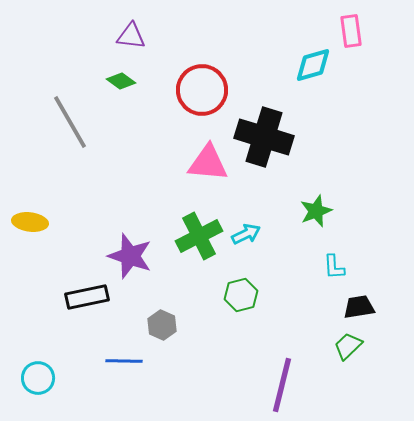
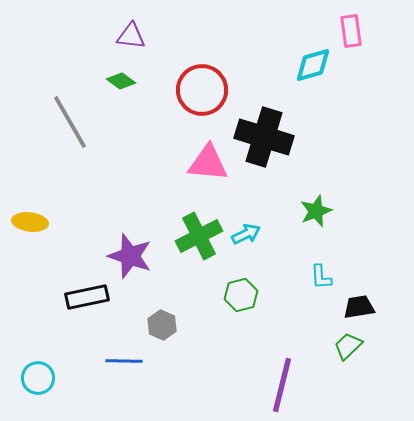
cyan L-shape: moved 13 px left, 10 px down
